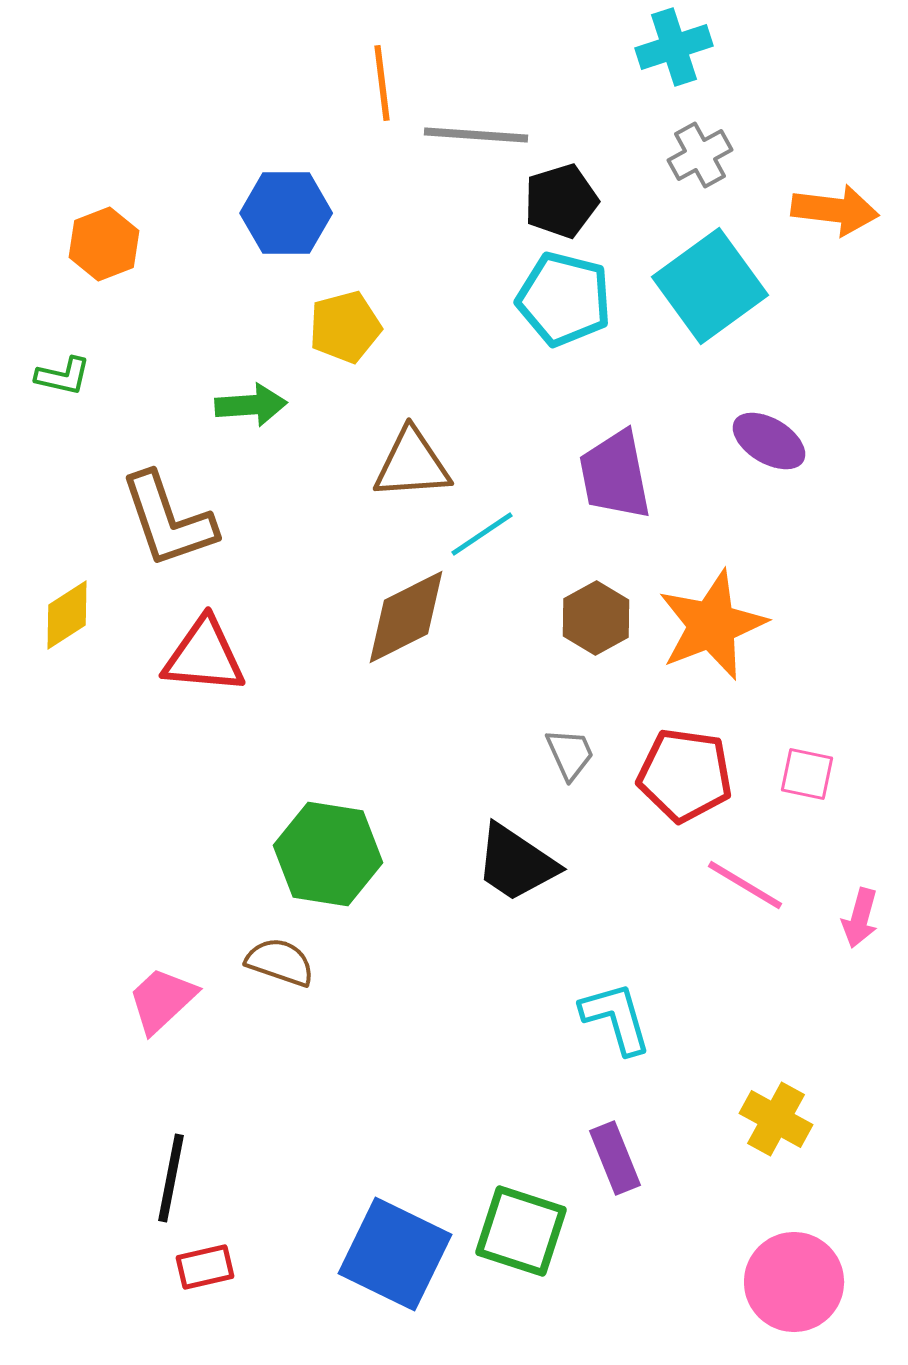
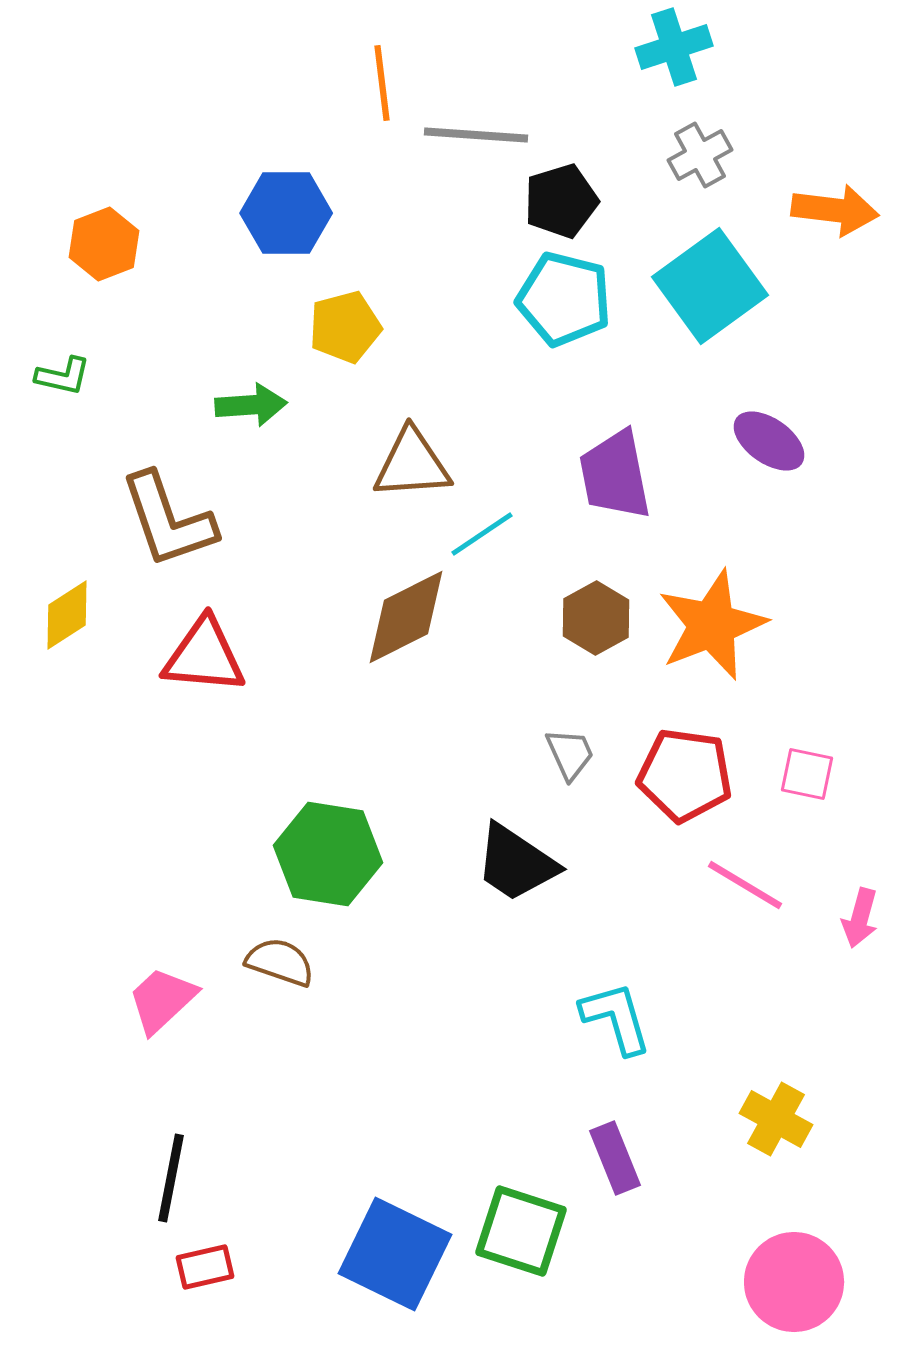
purple ellipse: rotated 4 degrees clockwise
